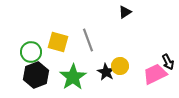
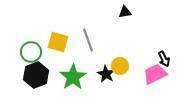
black triangle: rotated 24 degrees clockwise
black arrow: moved 4 px left, 3 px up
black star: moved 2 px down
